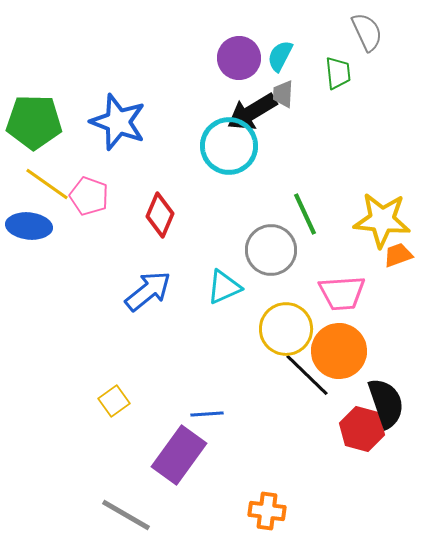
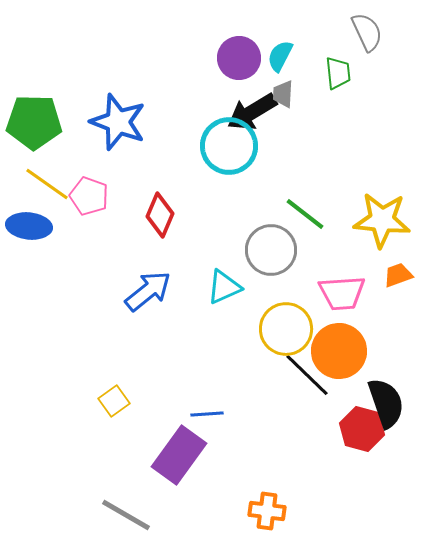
green line: rotated 27 degrees counterclockwise
orange trapezoid: moved 20 px down
